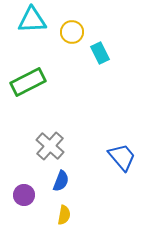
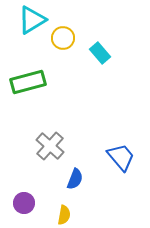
cyan triangle: rotated 28 degrees counterclockwise
yellow circle: moved 9 px left, 6 px down
cyan rectangle: rotated 15 degrees counterclockwise
green rectangle: rotated 12 degrees clockwise
blue trapezoid: moved 1 px left
blue semicircle: moved 14 px right, 2 px up
purple circle: moved 8 px down
